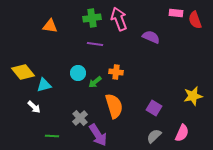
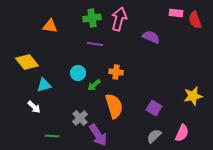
pink arrow: rotated 35 degrees clockwise
yellow diamond: moved 4 px right, 10 px up
green arrow: moved 1 px left, 3 px down
